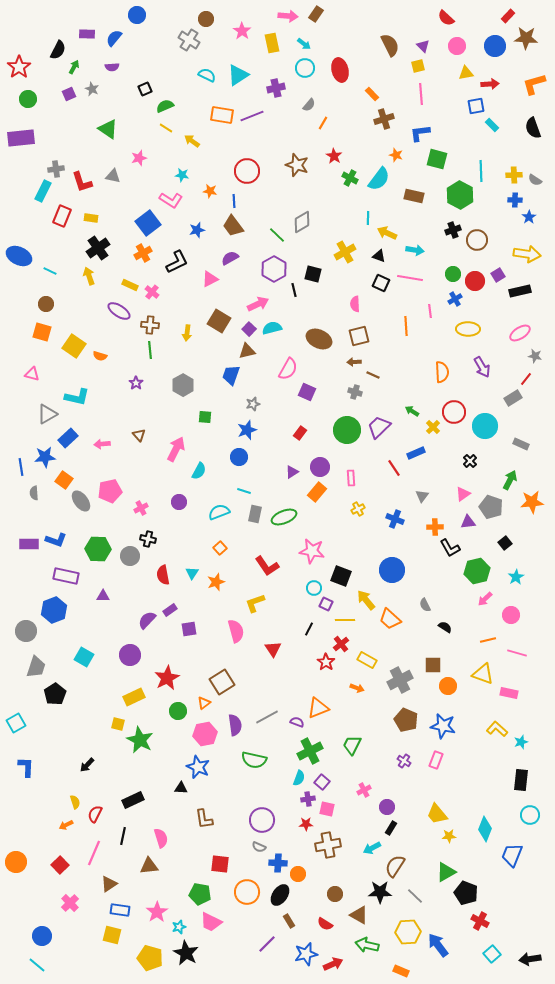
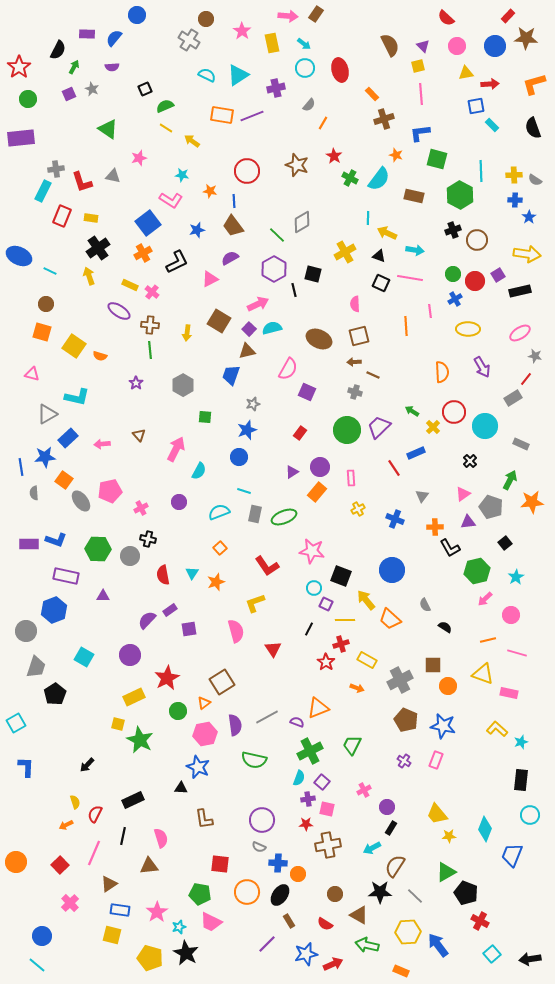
red cross at (341, 644): rotated 21 degrees clockwise
